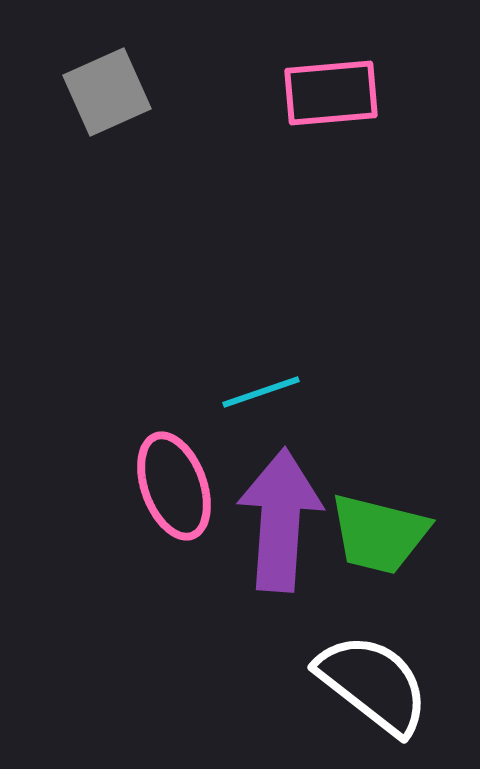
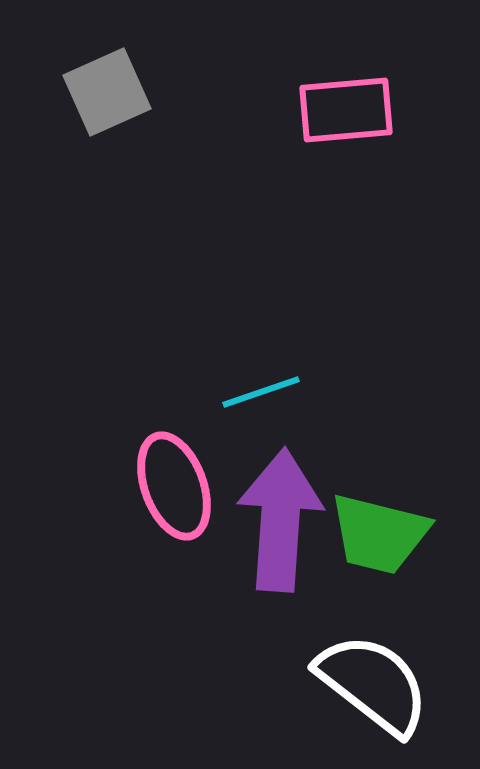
pink rectangle: moved 15 px right, 17 px down
